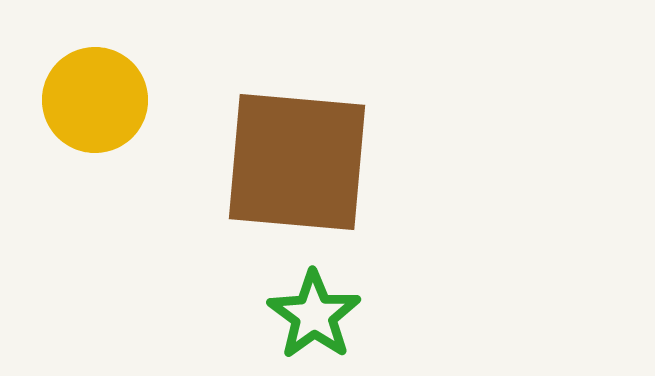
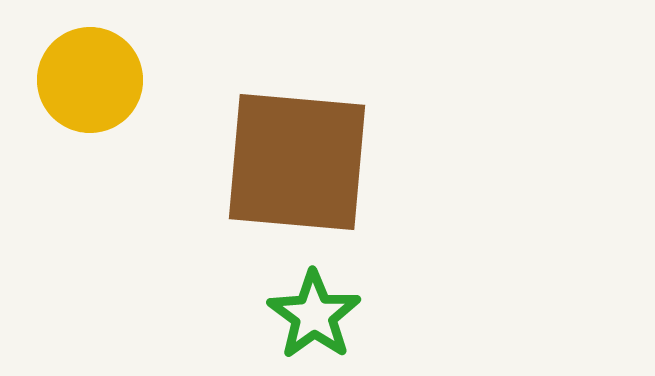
yellow circle: moved 5 px left, 20 px up
